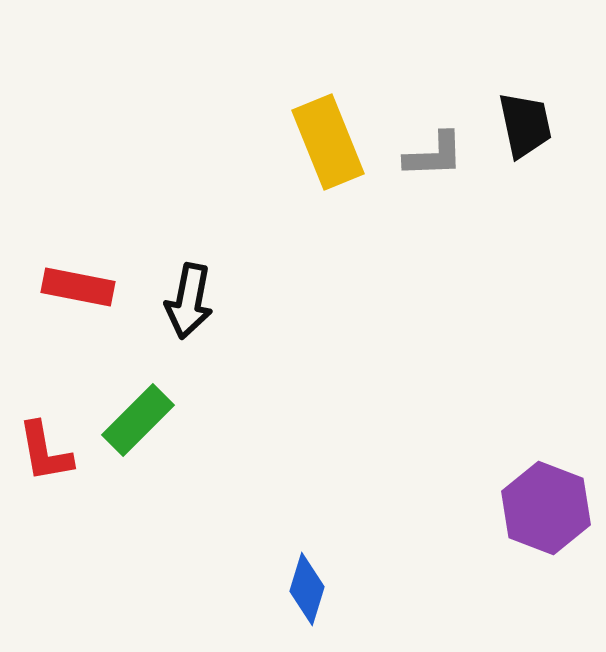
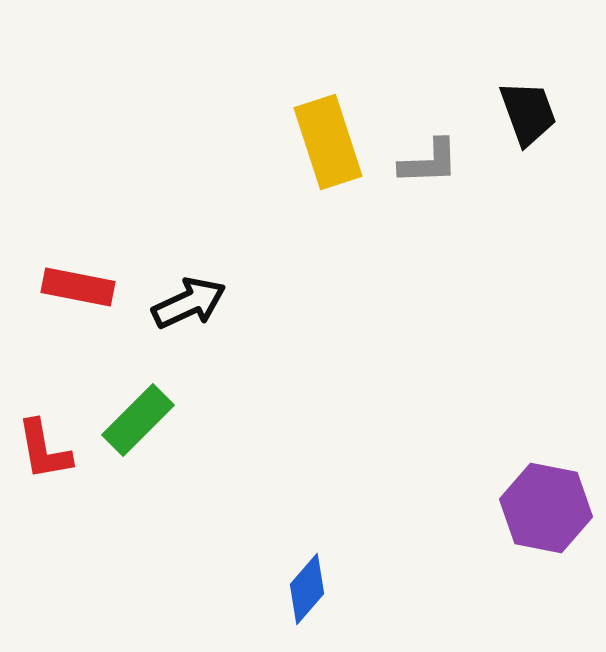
black trapezoid: moved 3 px right, 12 px up; rotated 8 degrees counterclockwise
yellow rectangle: rotated 4 degrees clockwise
gray L-shape: moved 5 px left, 7 px down
black arrow: moved 2 px down; rotated 126 degrees counterclockwise
red L-shape: moved 1 px left, 2 px up
purple hexagon: rotated 10 degrees counterclockwise
blue diamond: rotated 24 degrees clockwise
